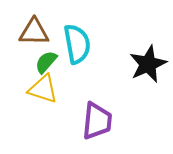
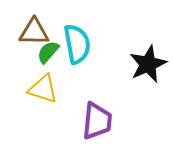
green semicircle: moved 2 px right, 10 px up
